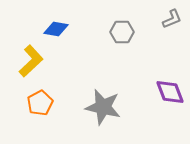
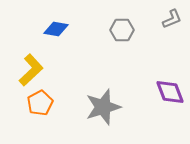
gray hexagon: moved 2 px up
yellow L-shape: moved 9 px down
gray star: rotated 30 degrees counterclockwise
